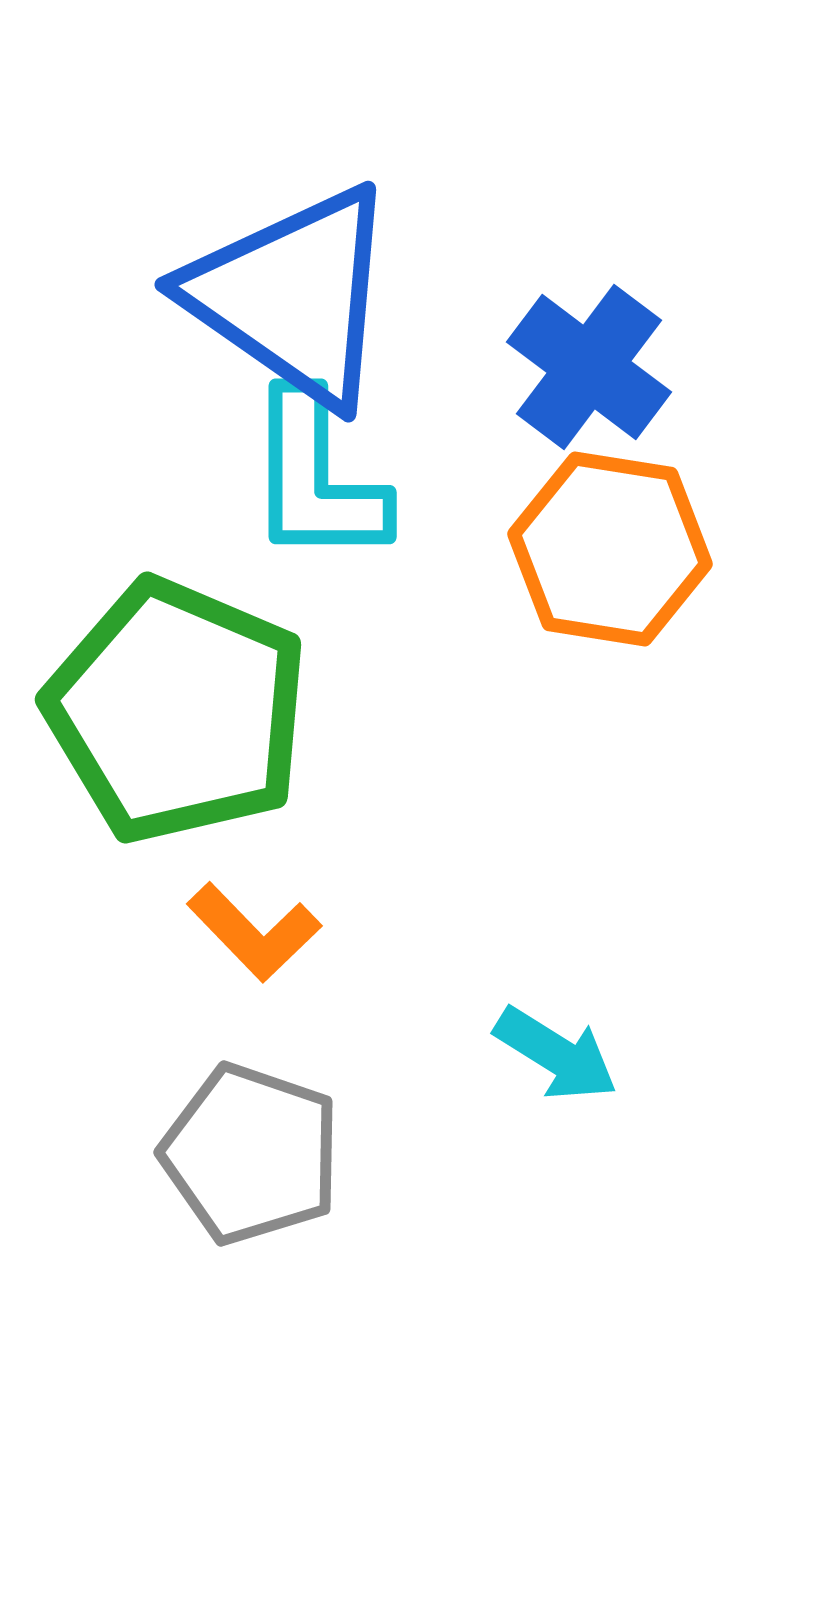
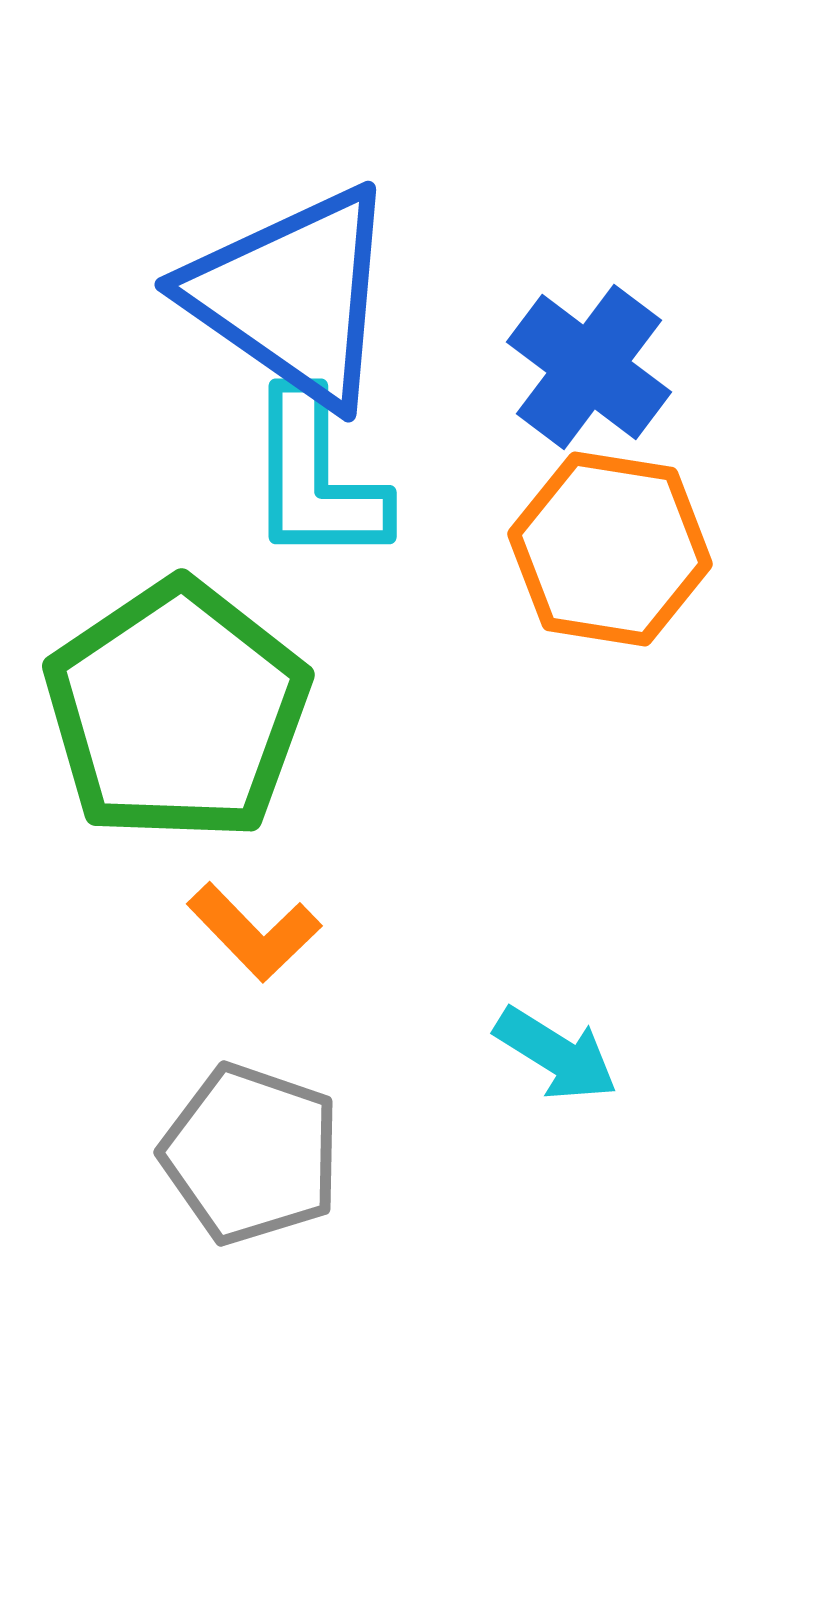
green pentagon: rotated 15 degrees clockwise
